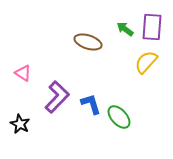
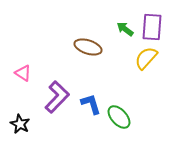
brown ellipse: moved 5 px down
yellow semicircle: moved 4 px up
